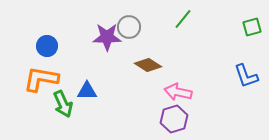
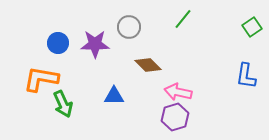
green square: rotated 18 degrees counterclockwise
purple star: moved 12 px left, 7 px down
blue circle: moved 11 px right, 3 px up
brown diamond: rotated 12 degrees clockwise
blue L-shape: rotated 28 degrees clockwise
blue triangle: moved 27 px right, 5 px down
purple hexagon: moved 1 px right, 2 px up
